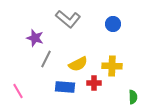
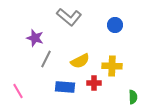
gray L-shape: moved 1 px right, 2 px up
blue circle: moved 2 px right, 1 px down
yellow semicircle: moved 2 px right, 3 px up
